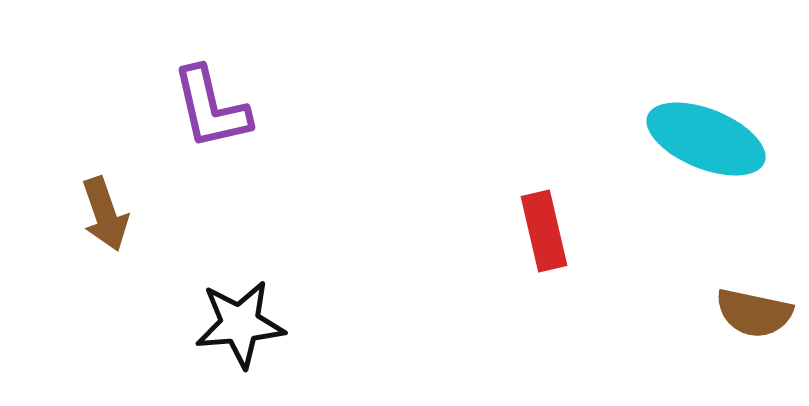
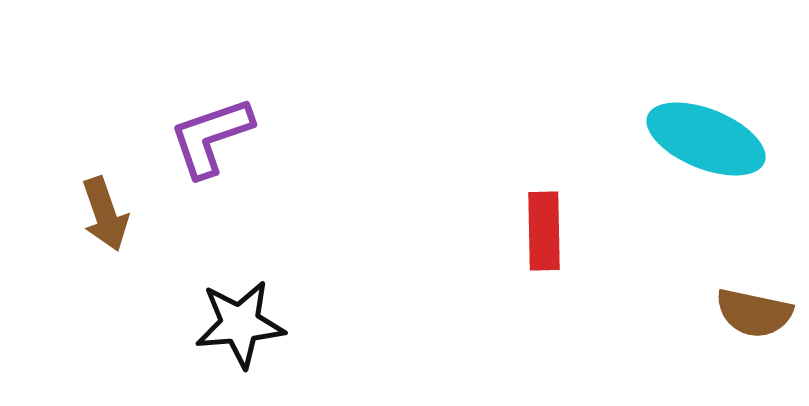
purple L-shape: moved 29 px down; rotated 84 degrees clockwise
red rectangle: rotated 12 degrees clockwise
